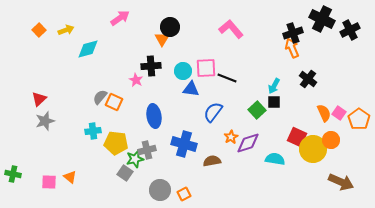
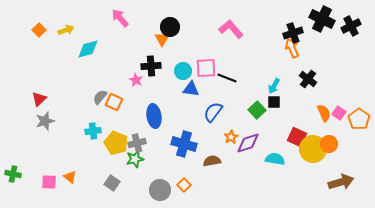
pink arrow at (120, 18): rotated 96 degrees counterclockwise
black cross at (350, 30): moved 1 px right, 4 px up
orange circle at (331, 140): moved 2 px left, 4 px down
yellow pentagon at (116, 143): rotated 15 degrees clockwise
gray cross at (147, 150): moved 10 px left, 7 px up
gray square at (125, 173): moved 13 px left, 10 px down
brown arrow at (341, 182): rotated 40 degrees counterclockwise
orange square at (184, 194): moved 9 px up; rotated 16 degrees counterclockwise
